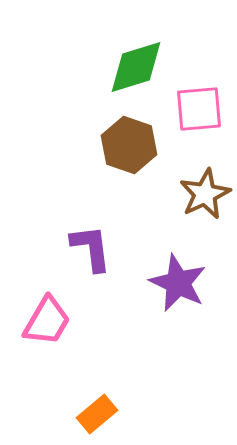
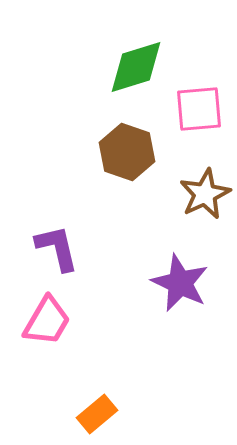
brown hexagon: moved 2 px left, 7 px down
purple L-shape: moved 34 px left; rotated 6 degrees counterclockwise
purple star: moved 2 px right
